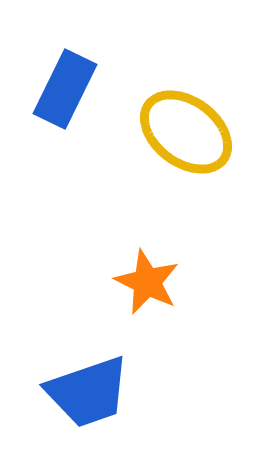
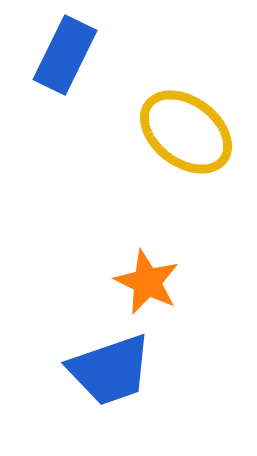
blue rectangle: moved 34 px up
blue trapezoid: moved 22 px right, 22 px up
